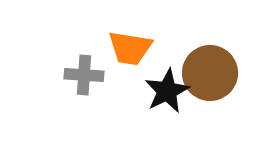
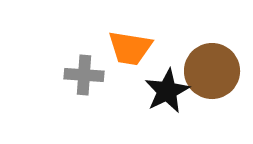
brown circle: moved 2 px right, 2 px up
